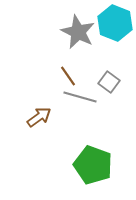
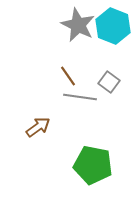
cyan hexagon: moved 2 px left, 3 px down
gray star: moved 7 px up
gray line: rotated 8 degrees counterclockwise
brown arrow: moved 1 px left, 10 px down
green pentagon: rotated 9 degrees counterclockwise
